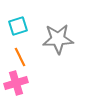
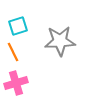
gray star: moved 2 px right, 2 px down
orange line: moved 7 px left, 5 px up
